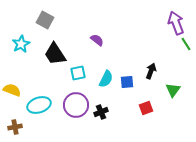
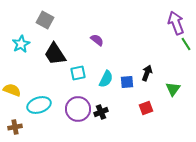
black arrow: moved 4 px left, 2 px down
green triangle: moved 1 px up
purple circle: moved 2 px right, 4 px down
